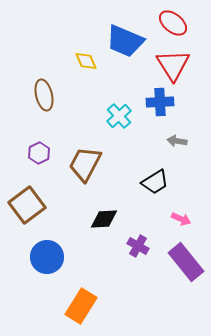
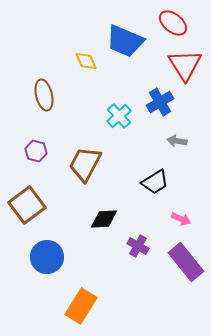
red triangle: moved 12 px right
blue cross: rotated 28 degrees counterclockwise
purple hexagon: moved 3 px left, 2 px up; rotated 20 degrees counterclockwise
